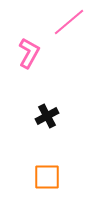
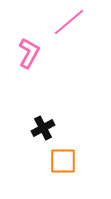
black cross: moved 4 px left, 12 px down
orange square: moved 16 px right, 16 px up
